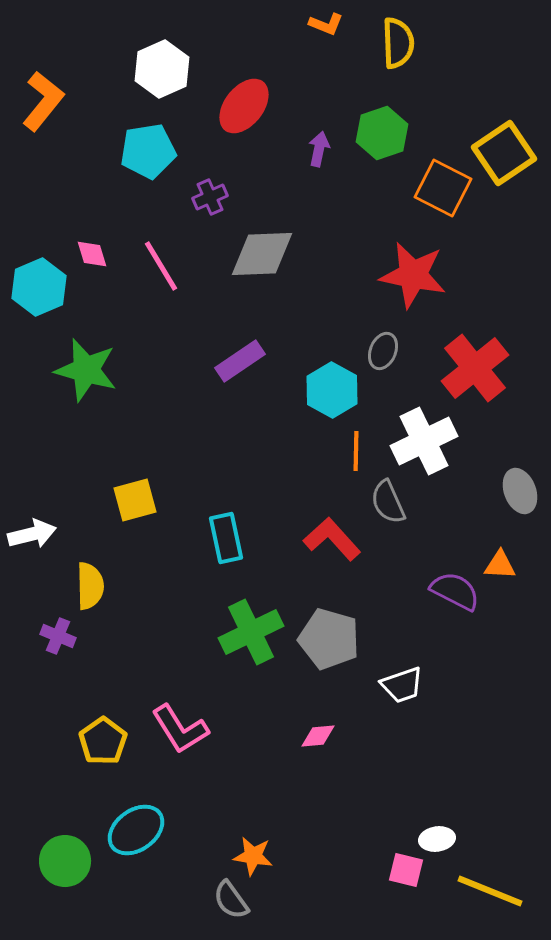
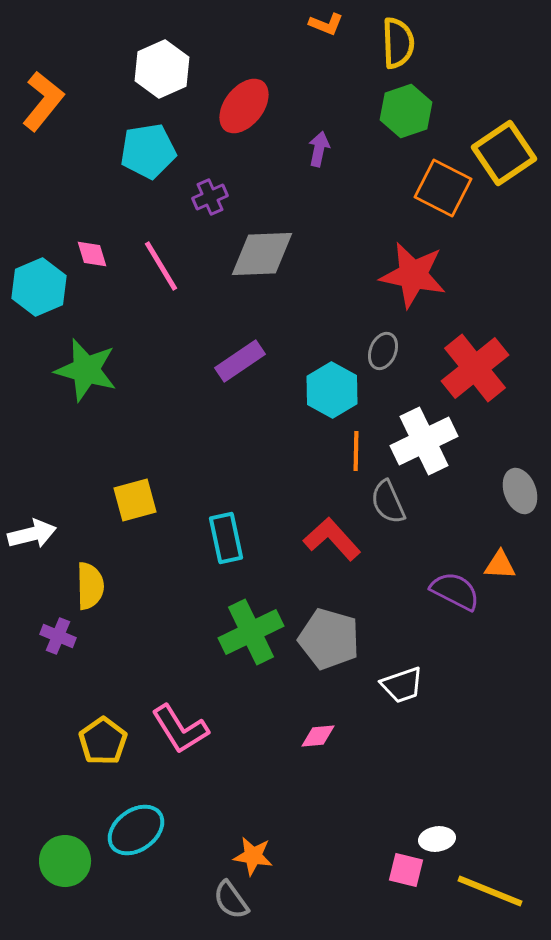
green hexagon at (382, 133): moved 24 px right, 22 px up
